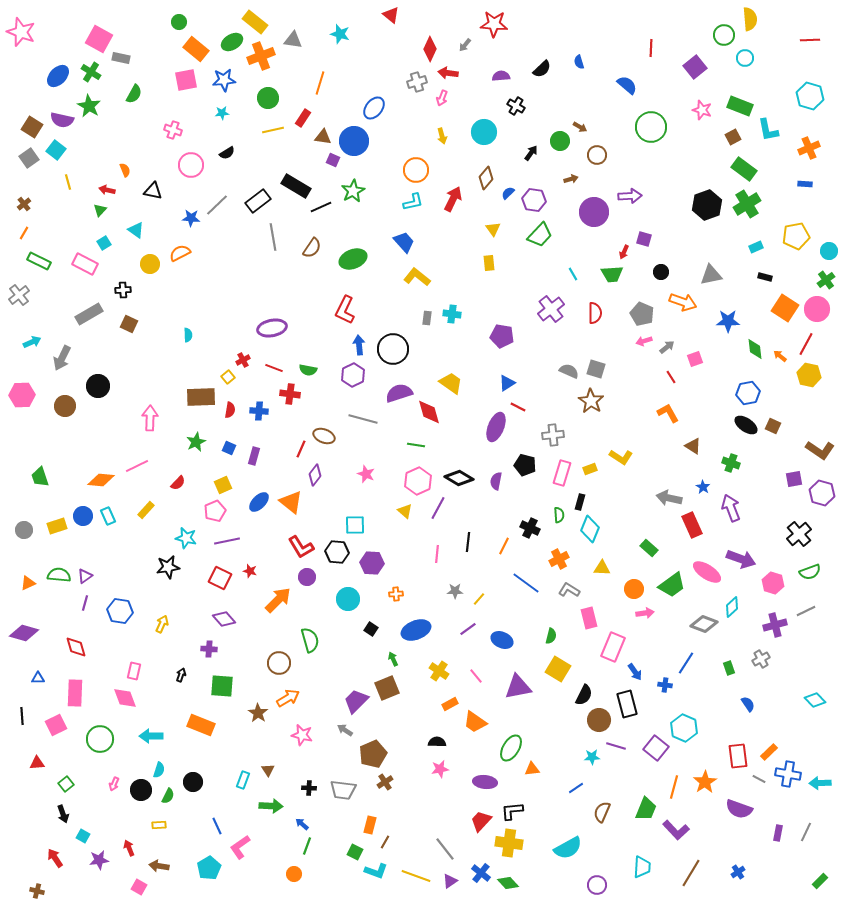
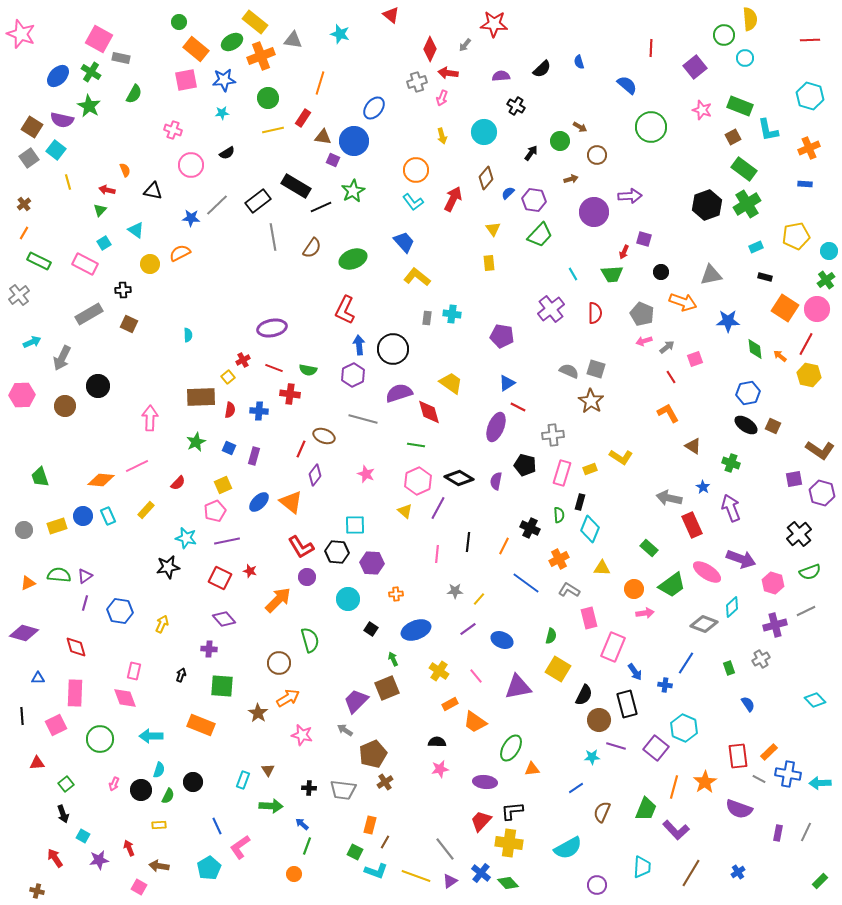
pink star at (21, 32): moved 2 px down
cyan L-shape at (413, 202): rotated 65 degrees clockwise
